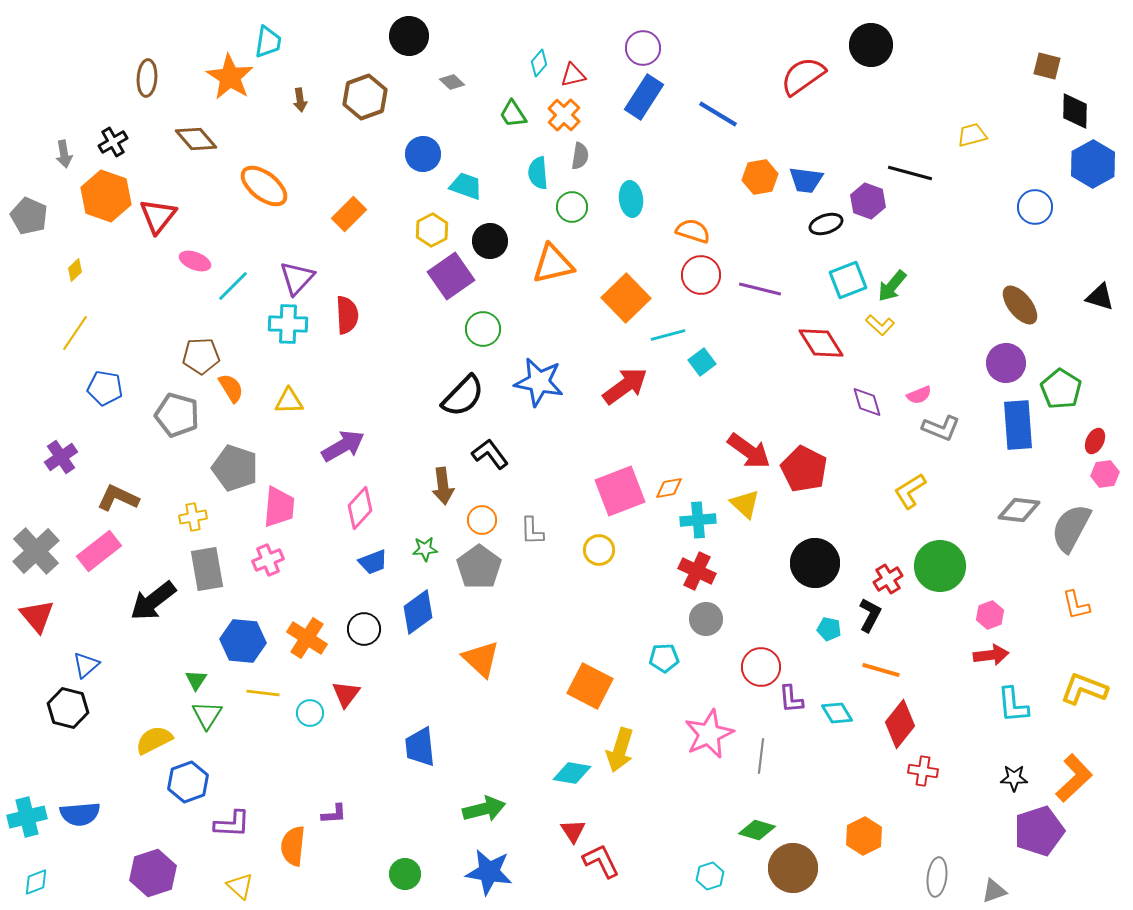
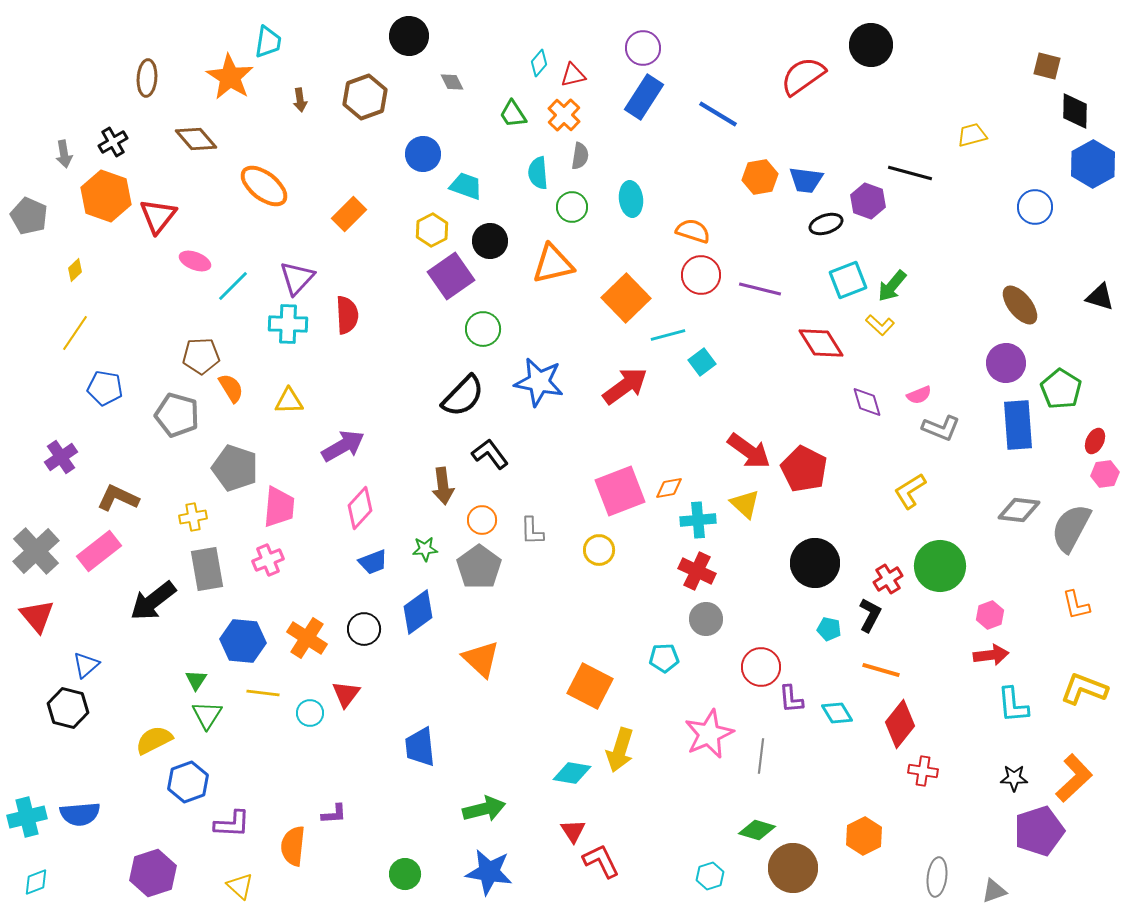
gray diamond at (452, 82): rotated 20 degrees clockwise
